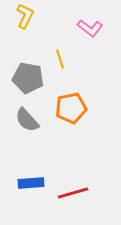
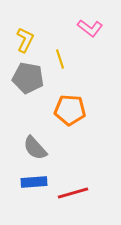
yellow L-shape: moved 24 px down
orange pentagon: moved 1 px left, 2 px down; rotated 16 degrees clockwise
gray semicircle: moved 8 px right, 28 px down
blue rectangle: moved 3 px right, 1 px up
